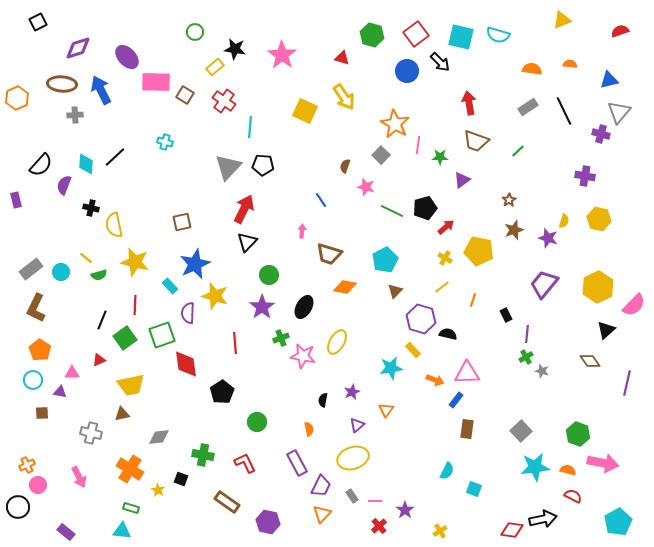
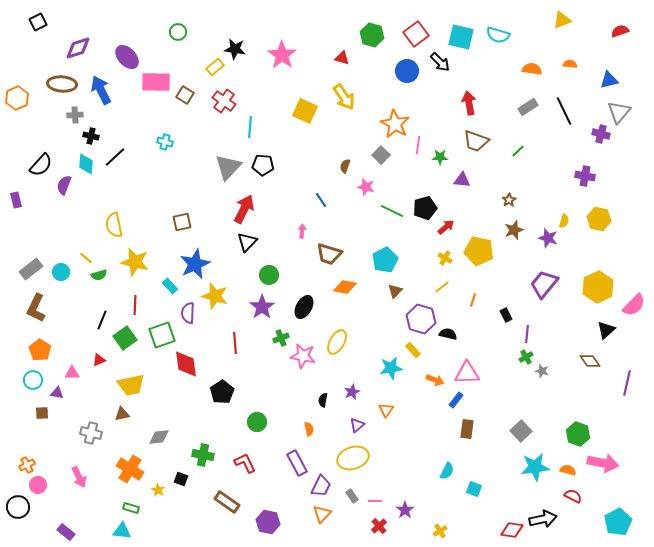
green circle at (195, 32): moved 17 px left
purple triangle at (462, 180): rotated 42 degrees clockwise
black cross at (91, 208): moved 72 px up
purple triangle at (60, 392): moved 3 px left, 1 px down
